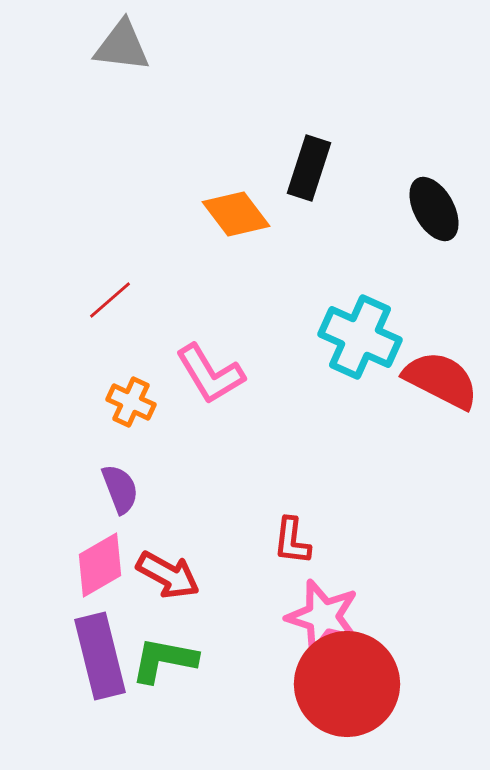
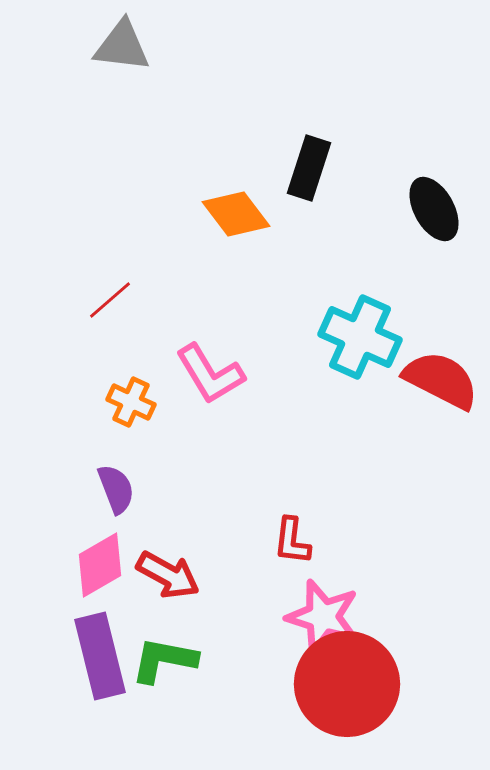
purple semicircle: moved 4 px left
